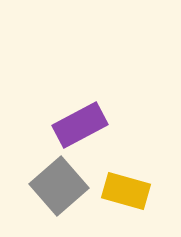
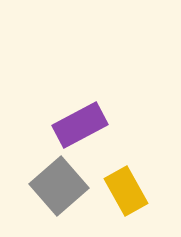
yellow rectangle: rotated 45 degrees clockwise
